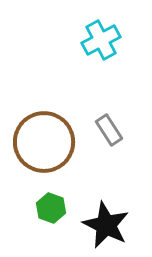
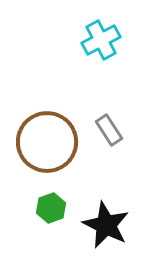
brown circle: moved 3 px right
green hexagon: rotated 20 degrees clockwise
